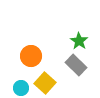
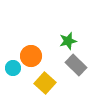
green star: moved 11 px left; rotated 24 degrees clockwise
cyan circle: moved 8 px left, 20 px up
